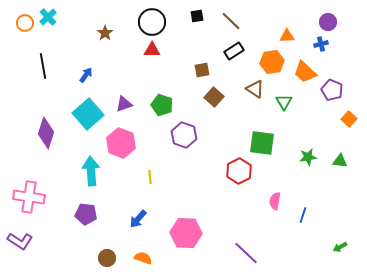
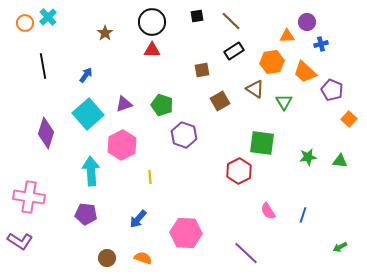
purple circle at (328, 22): moved 21 px left
brown square at (214, 97): moved 6 px right, 4 px down; rotated 18 degrees clockwise
pink hexagon at (121, 143): moved 1 px right, 2 px down; rotated 12 degrees clockwise
pink semicircle at (275, 201): moved 7 px left, 10 px down; rotated 42 degrees counterclockwise
